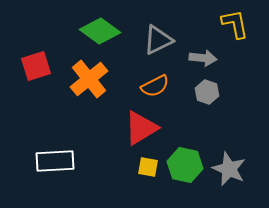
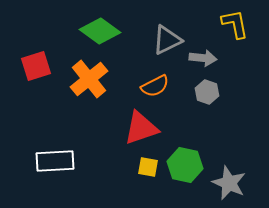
gray triangle: moved 9 px right
red triangle: rotated 12 degrees clockwise
gray star: moved 14 px down
